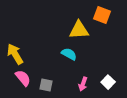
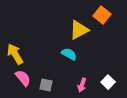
orange square: rotated 18 degrees clockwise
yellow triangle: rotated 25 degrees counterclockwise
pink arrow: moved 1 px left, 1 px down
